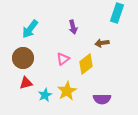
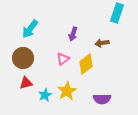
purple arrow: moved 7 px down; rotated 32 degrees clockwise
